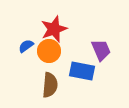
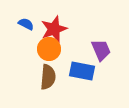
blue semicircle: moved 22 px up; rotated 63 degrees clockwise
orange circle: moved 2 px up
brown semicircle: moved 2 px left, 8 px up
